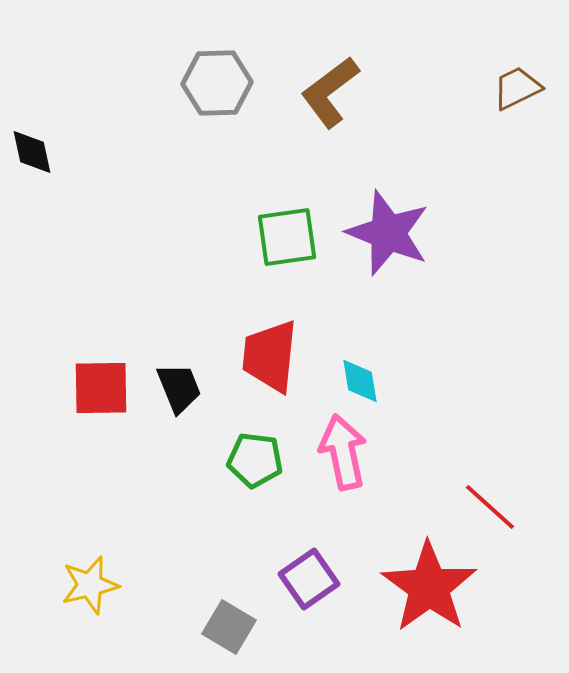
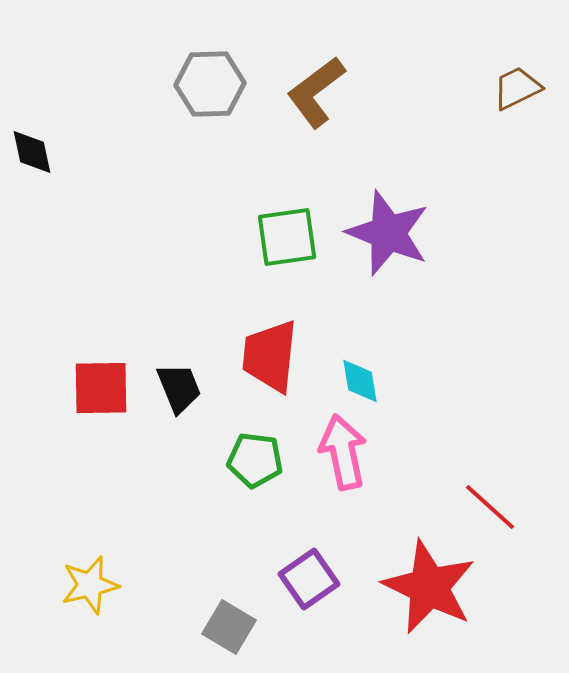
gray hexagon: moved 7 px left, 1 px down
brown L-shape: moved 14 px left
red star: rotated 10 degrees counterclockwise
